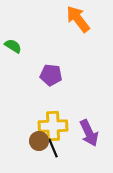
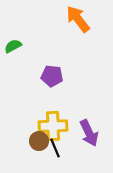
green semicircle: rotated 60 degrees counterclockwise
purple pentagon: moved 1 px right, 1 px down
black line: moved 2 px right
